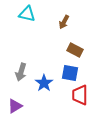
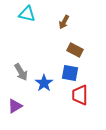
gray arrow: rotated 48 degrees counterclockwise
